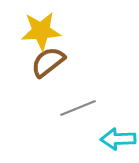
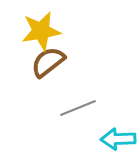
yellow star: rotated 6 degrees counterclockwise
